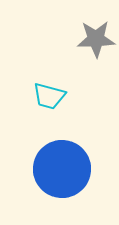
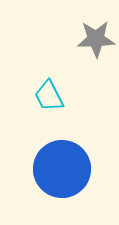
cyan trapezoid: rotated 48 degrees clockwise
